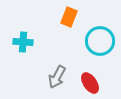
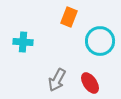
gray arrow: moved 3 px down
